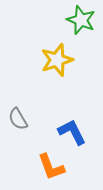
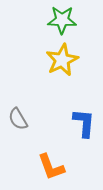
green star: moved 19 px left; rotated 20 degrees counterclockwise
yellow star: moved 5 px right; rotated 8 degrees counterclockwise
blue L-shape: moved 12 px right, 9 px up; rotated 32 degrees clockwise
